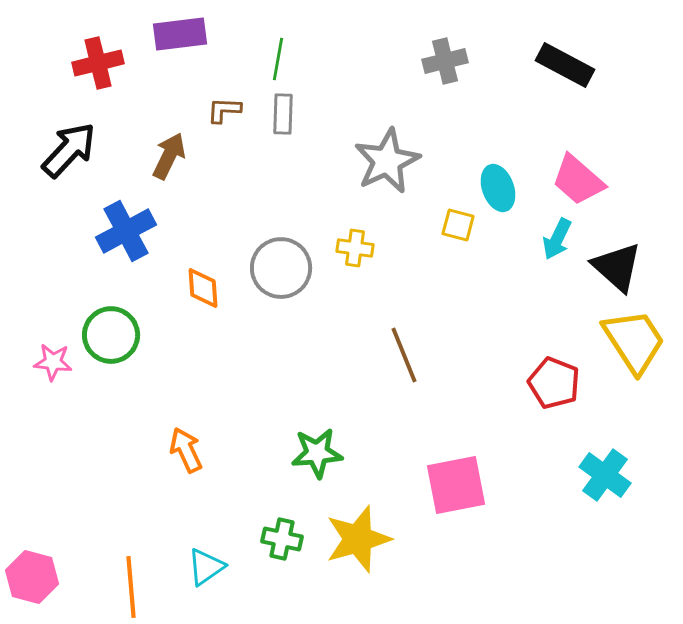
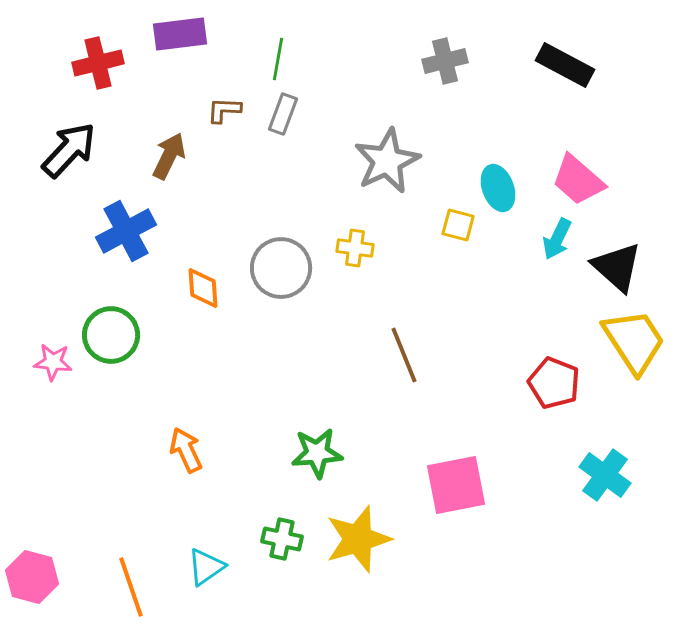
gray rectangle: rotated 18 degrees clockwise
orange line: rotated 14 degrees counterclockwise
